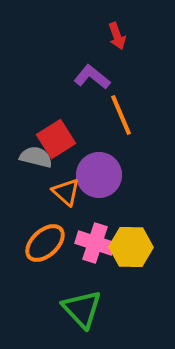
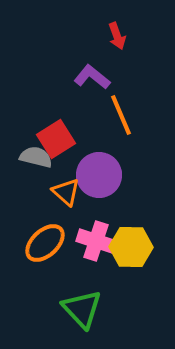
pink cross: moved 1 px right, 2 px up
